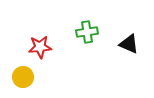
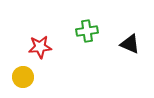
green cross: moved 1 px up
black triangle: moved 1 px right
